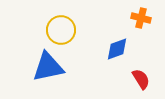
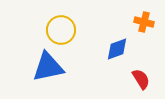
orange cross: moved 3 px right, 4 px down
